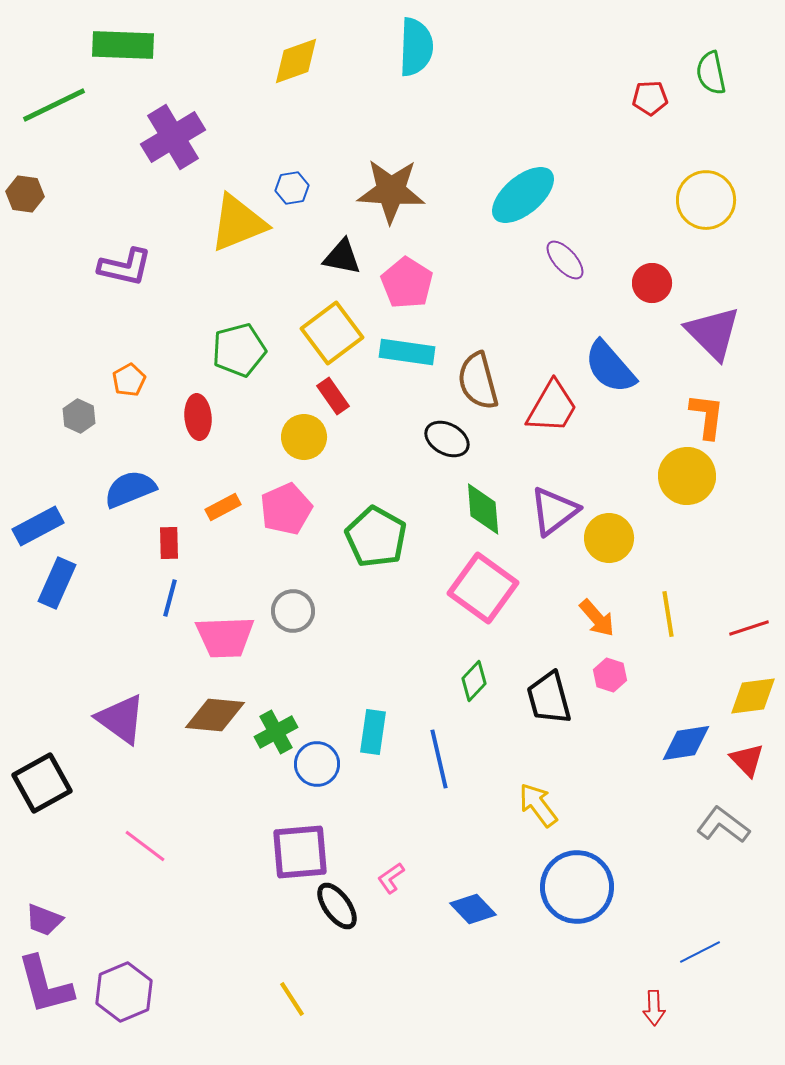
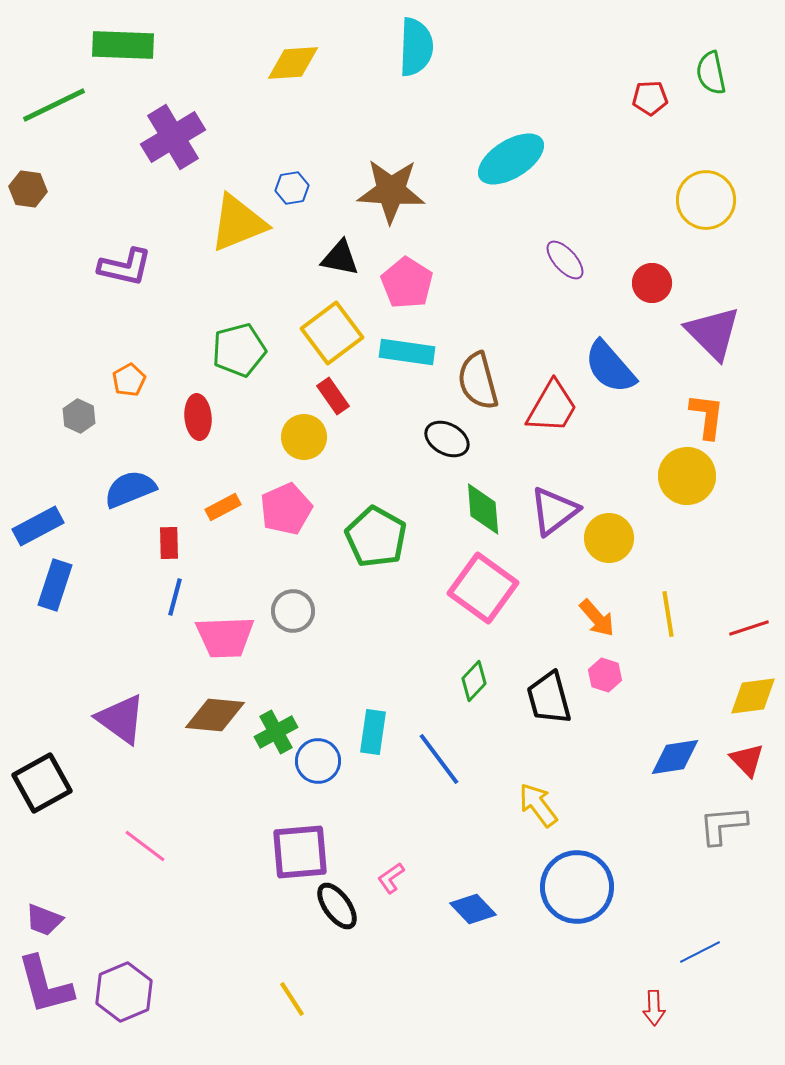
yellow diamond at (296, 61): moved 3 px left, 2 px down; rotated 16 degrees clockwise
brown hexagon at (25, 194): moved 3 px right, 5 px up
cyan ellipse at (523, 195): moved 12 px left, 36 px up; rotated 8 degrees clockwise
black triangle at (342, 257): moved 2 px left, 1 px down
blue rectangle at (57, 583): moved 2 px left, 2 px down; rotated 6 degrees counterclockwise
blue line at (170, 598): moved 5 px right, 1 px up
pink hexagon at (610, 675): moved 5 px left
blue diamond at (686, 743): moved 11 px left, 14 px down
blue line at (439, 759): rotated 24 degrees counterclockwise
blue circle at (317, 764): moved 1 px right, 3 px up
gray L-shape at (723, 825): rotated 42 degrees counterclockwise
